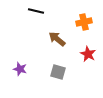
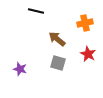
orange cross: moved 1 px right, 1 px down
gray square: moved 9 px up
